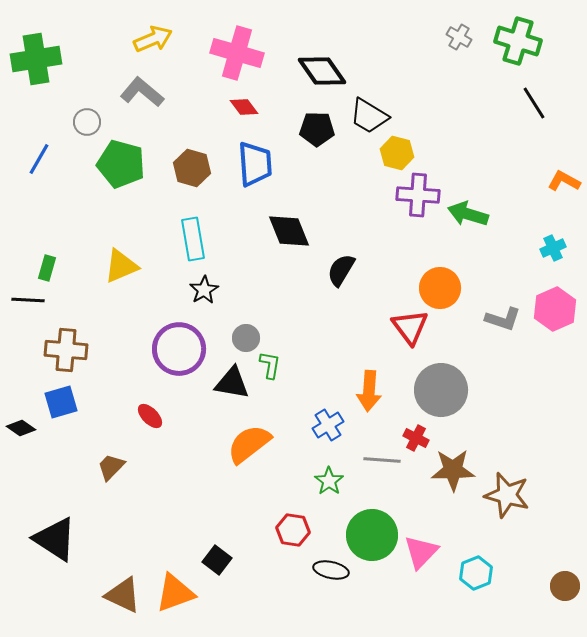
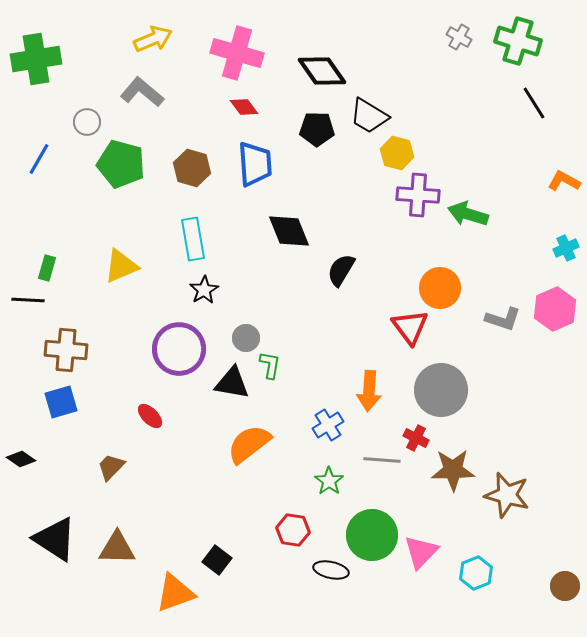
cyan cross at (553, 248): moved 13 px right
black diamond at (21, 428): moved 31 px down
brown triangle at (123, 595): moved 6 px left, 47 px up; rotated 24 degrees counterclockwise
